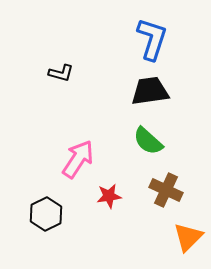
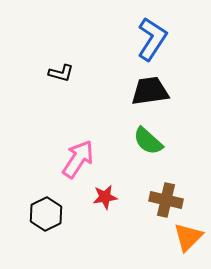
blue L-shape: rotated 15 degrees clockwise
brown cross: moved 10 px down; rotated 12 degrees counterclockwise
red star: moved 4 px left, 1 px down
